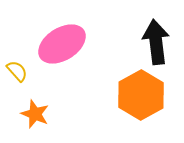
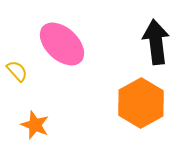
pink ellipse: rotated 75 degrees clockwise
orange hexagon: moved 8 px down
orange star: moved 11 px down
